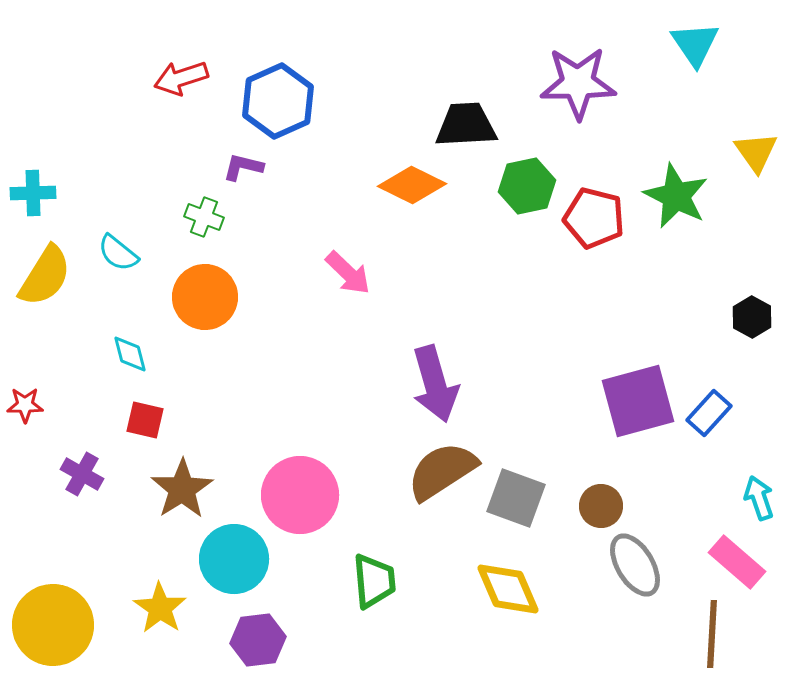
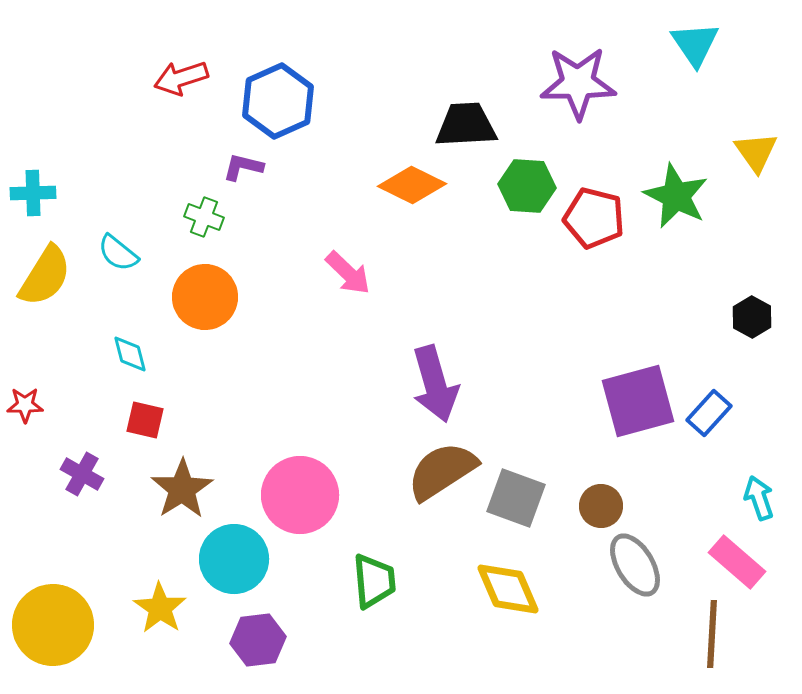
green hexagon: rotated 16 degrees clockwise
